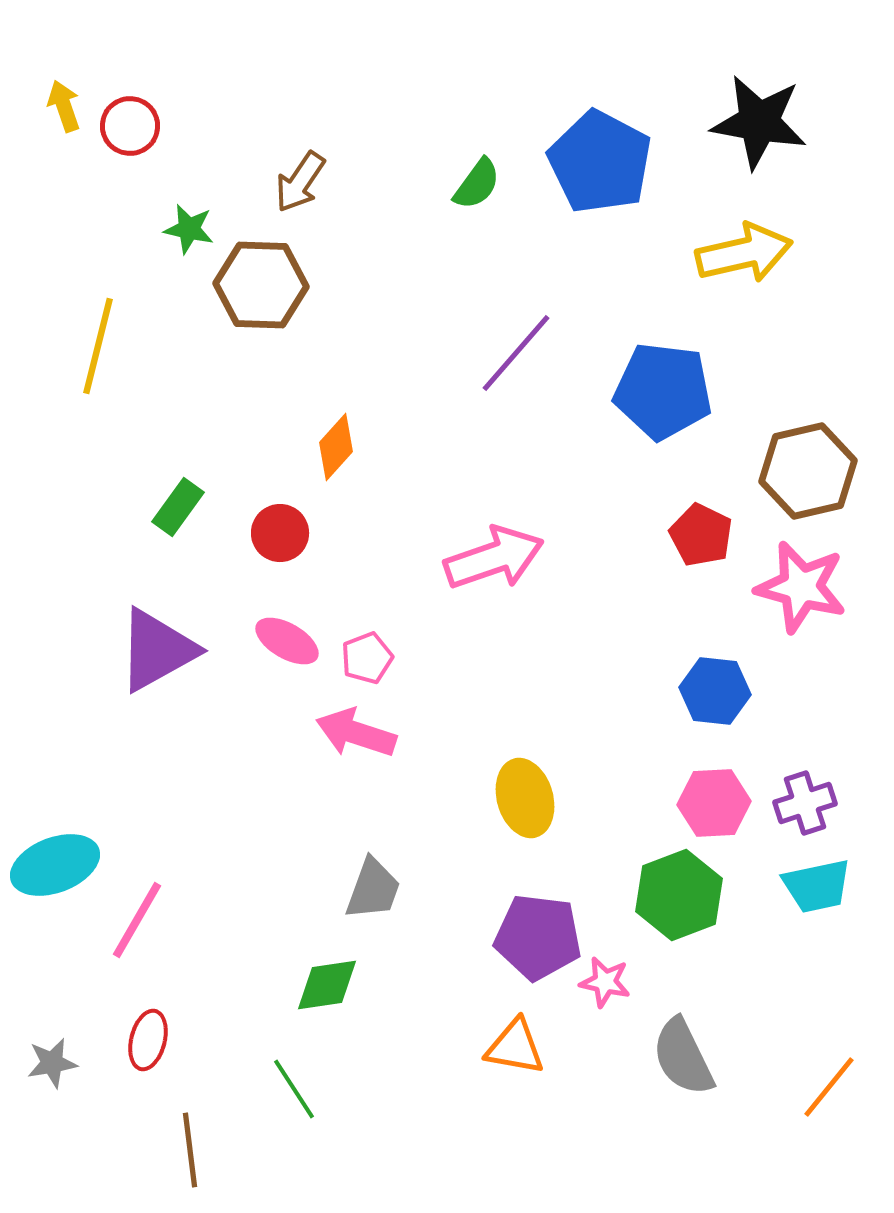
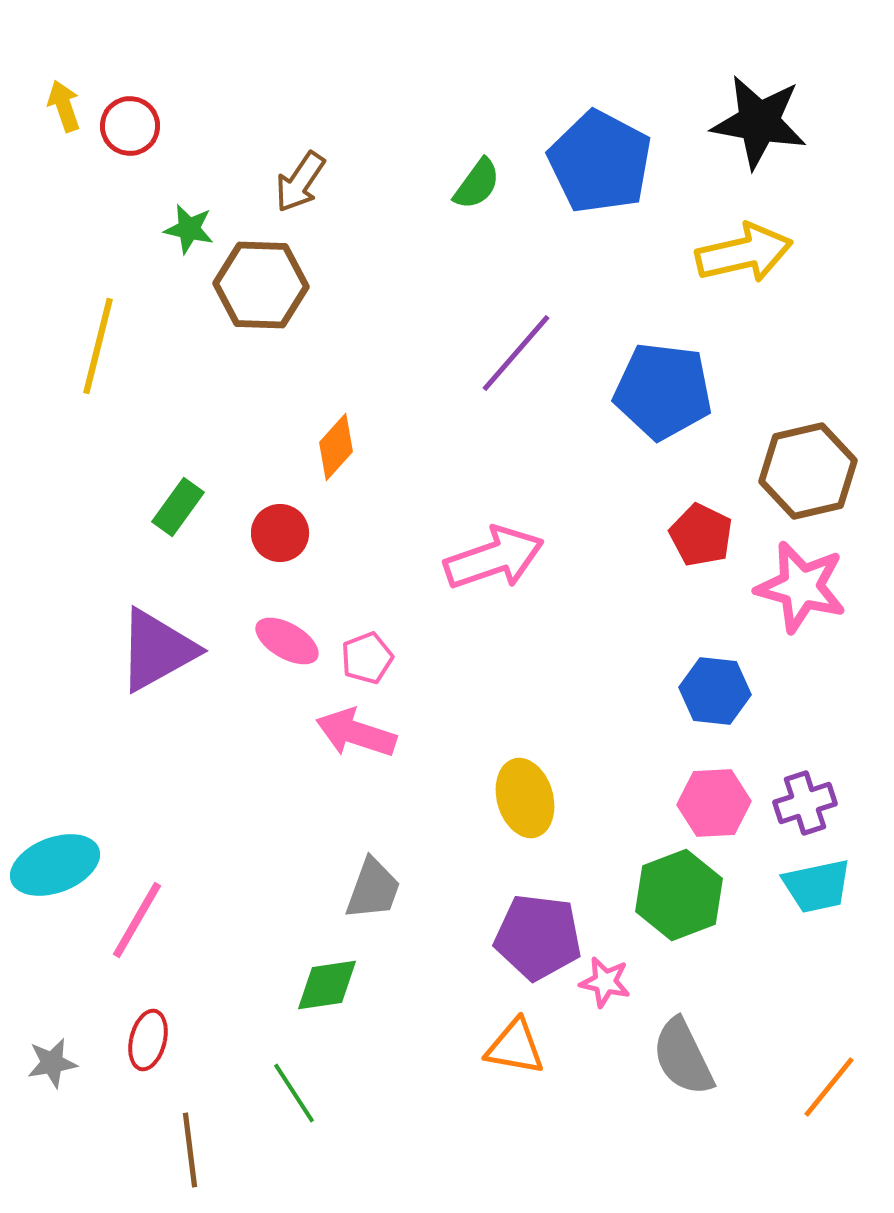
green line at (294, 1089): moved 4 px down
